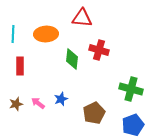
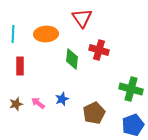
red triangle: rotated 50 degrees clockwise
blue star: moved 1 px right
